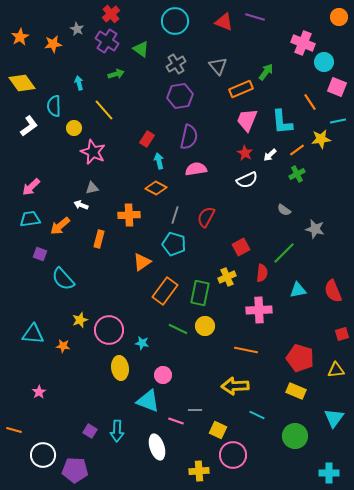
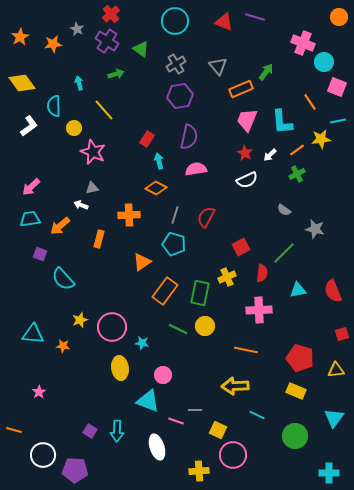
pink circle at (109, 330): moved 3 px right, 3 px up
